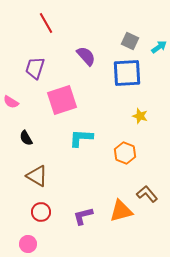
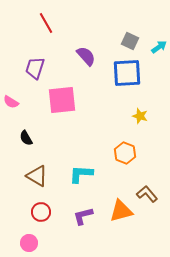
pink square: rotated 12 degrees clockwise
cyan L-shape: moved 36 px down
pink circle: moved 1 px right, 1 px up
